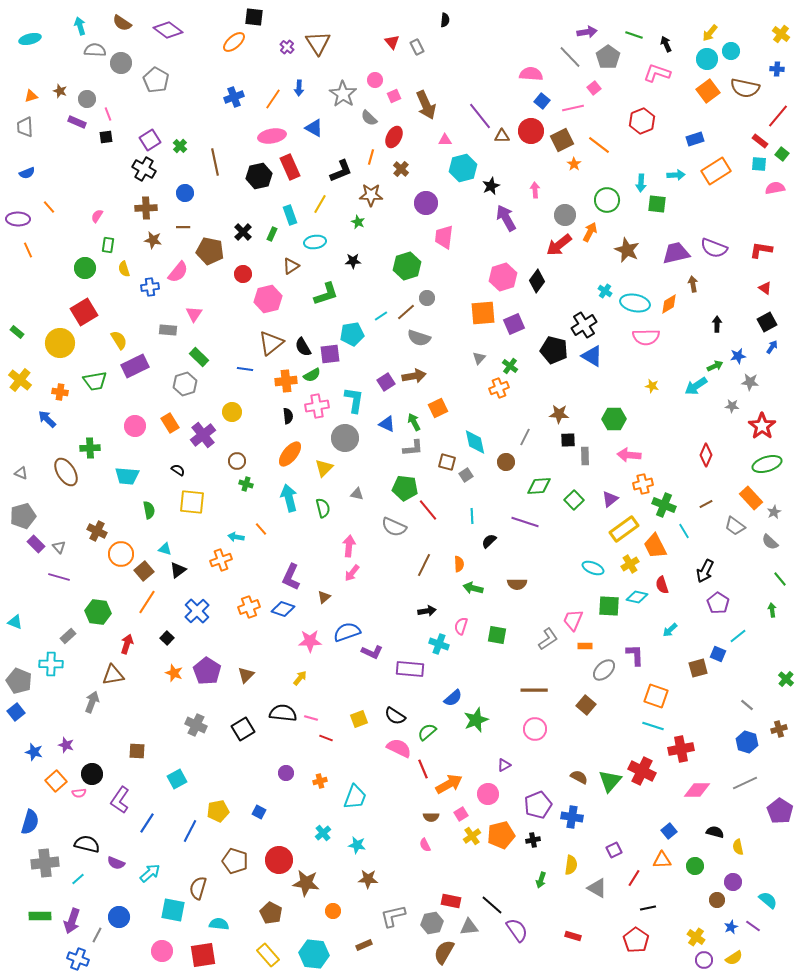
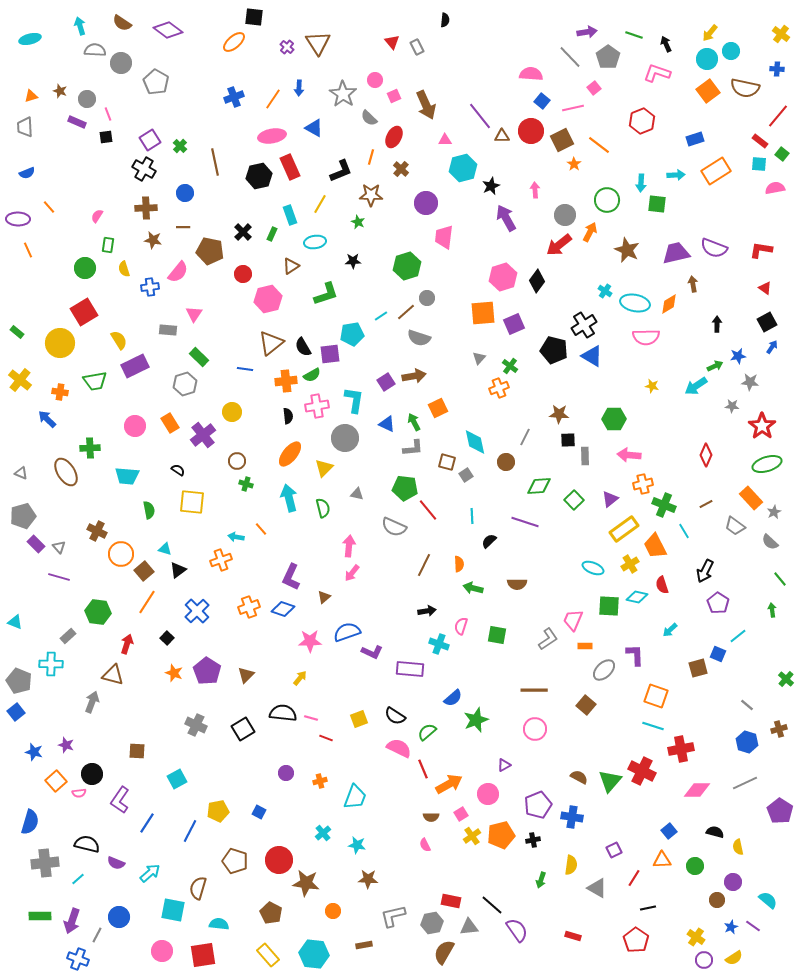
gray pentagon at (156, 80): moved 2 px down
brown triangle at (113, 675): rotated 25 degrees clockwise
brown rectangle at (364, 945): rotated 14 degrees clockwise
